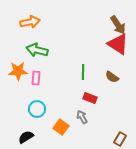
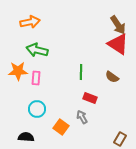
green line: moved 2 px left
black semicircle: rotated 35 degrees clockwise
